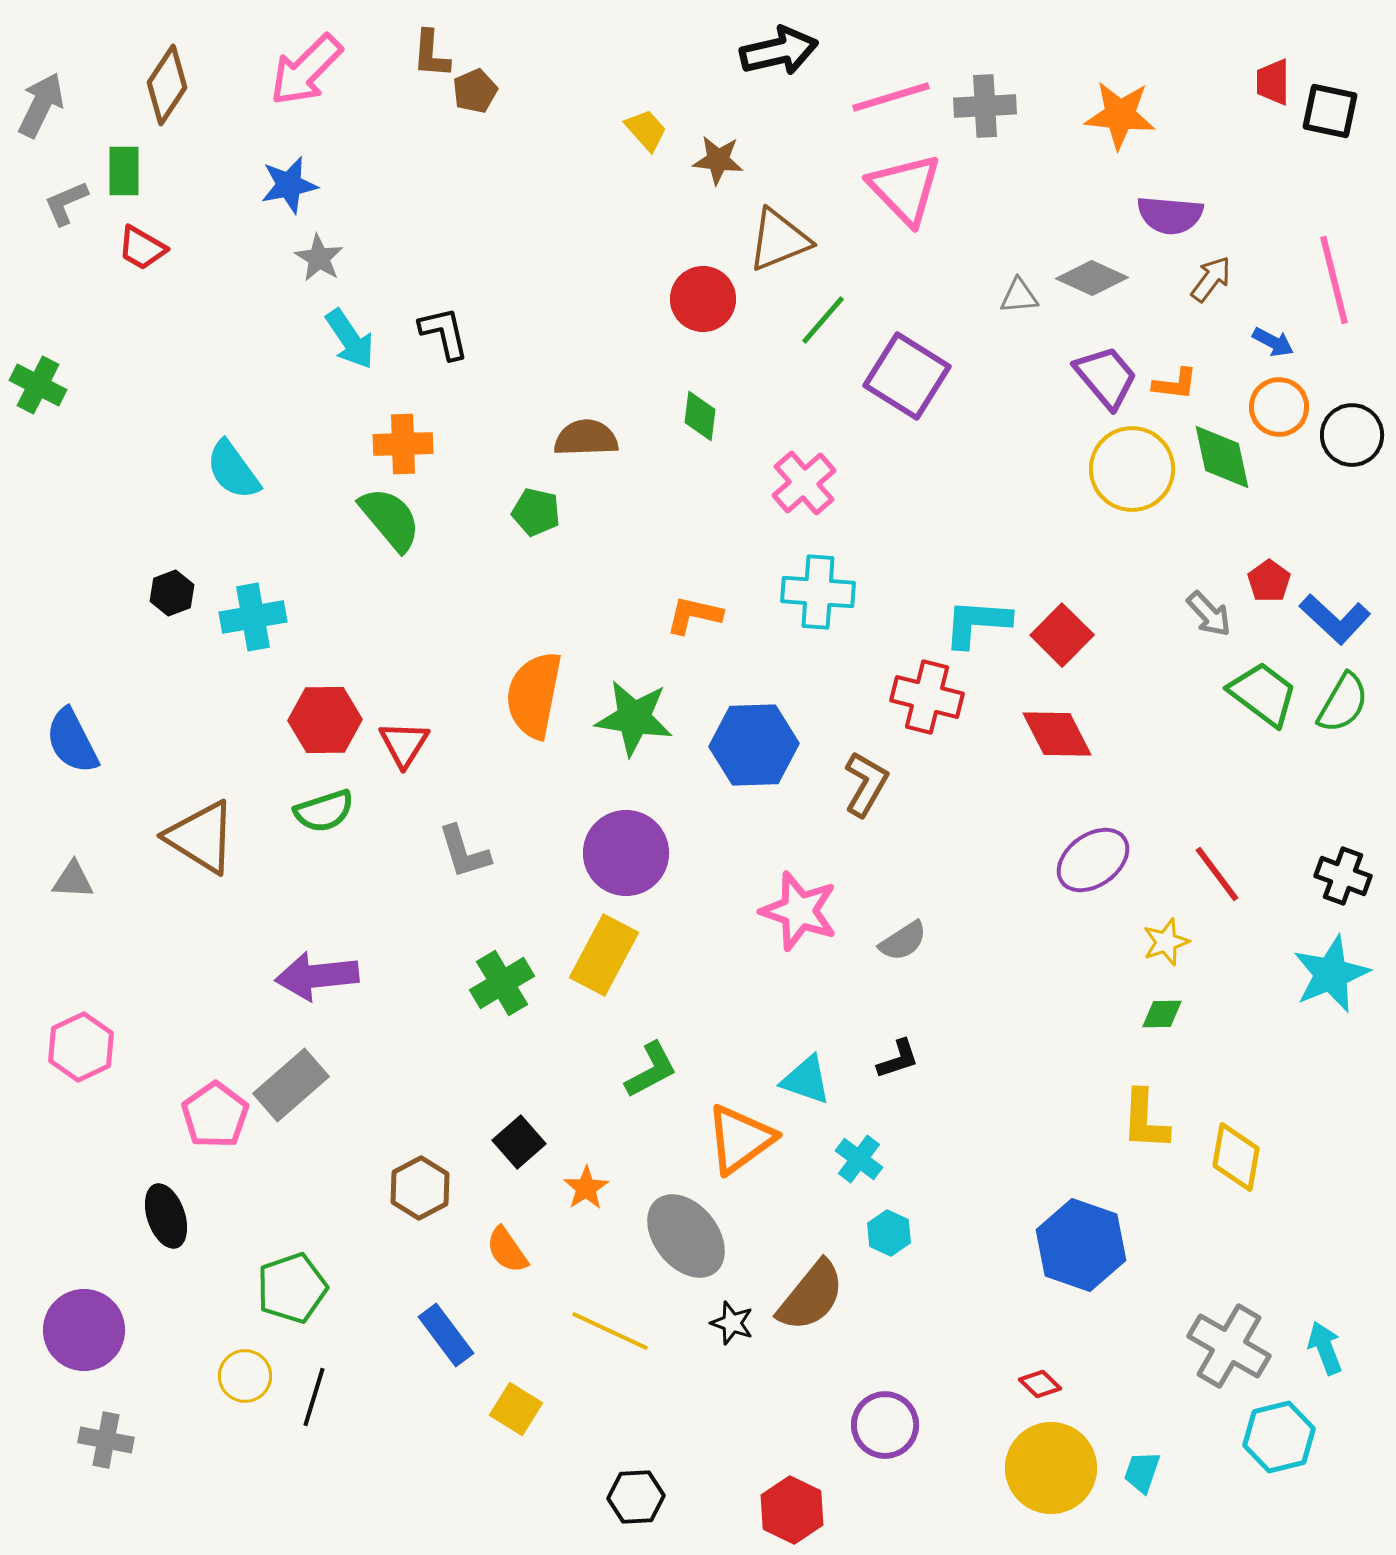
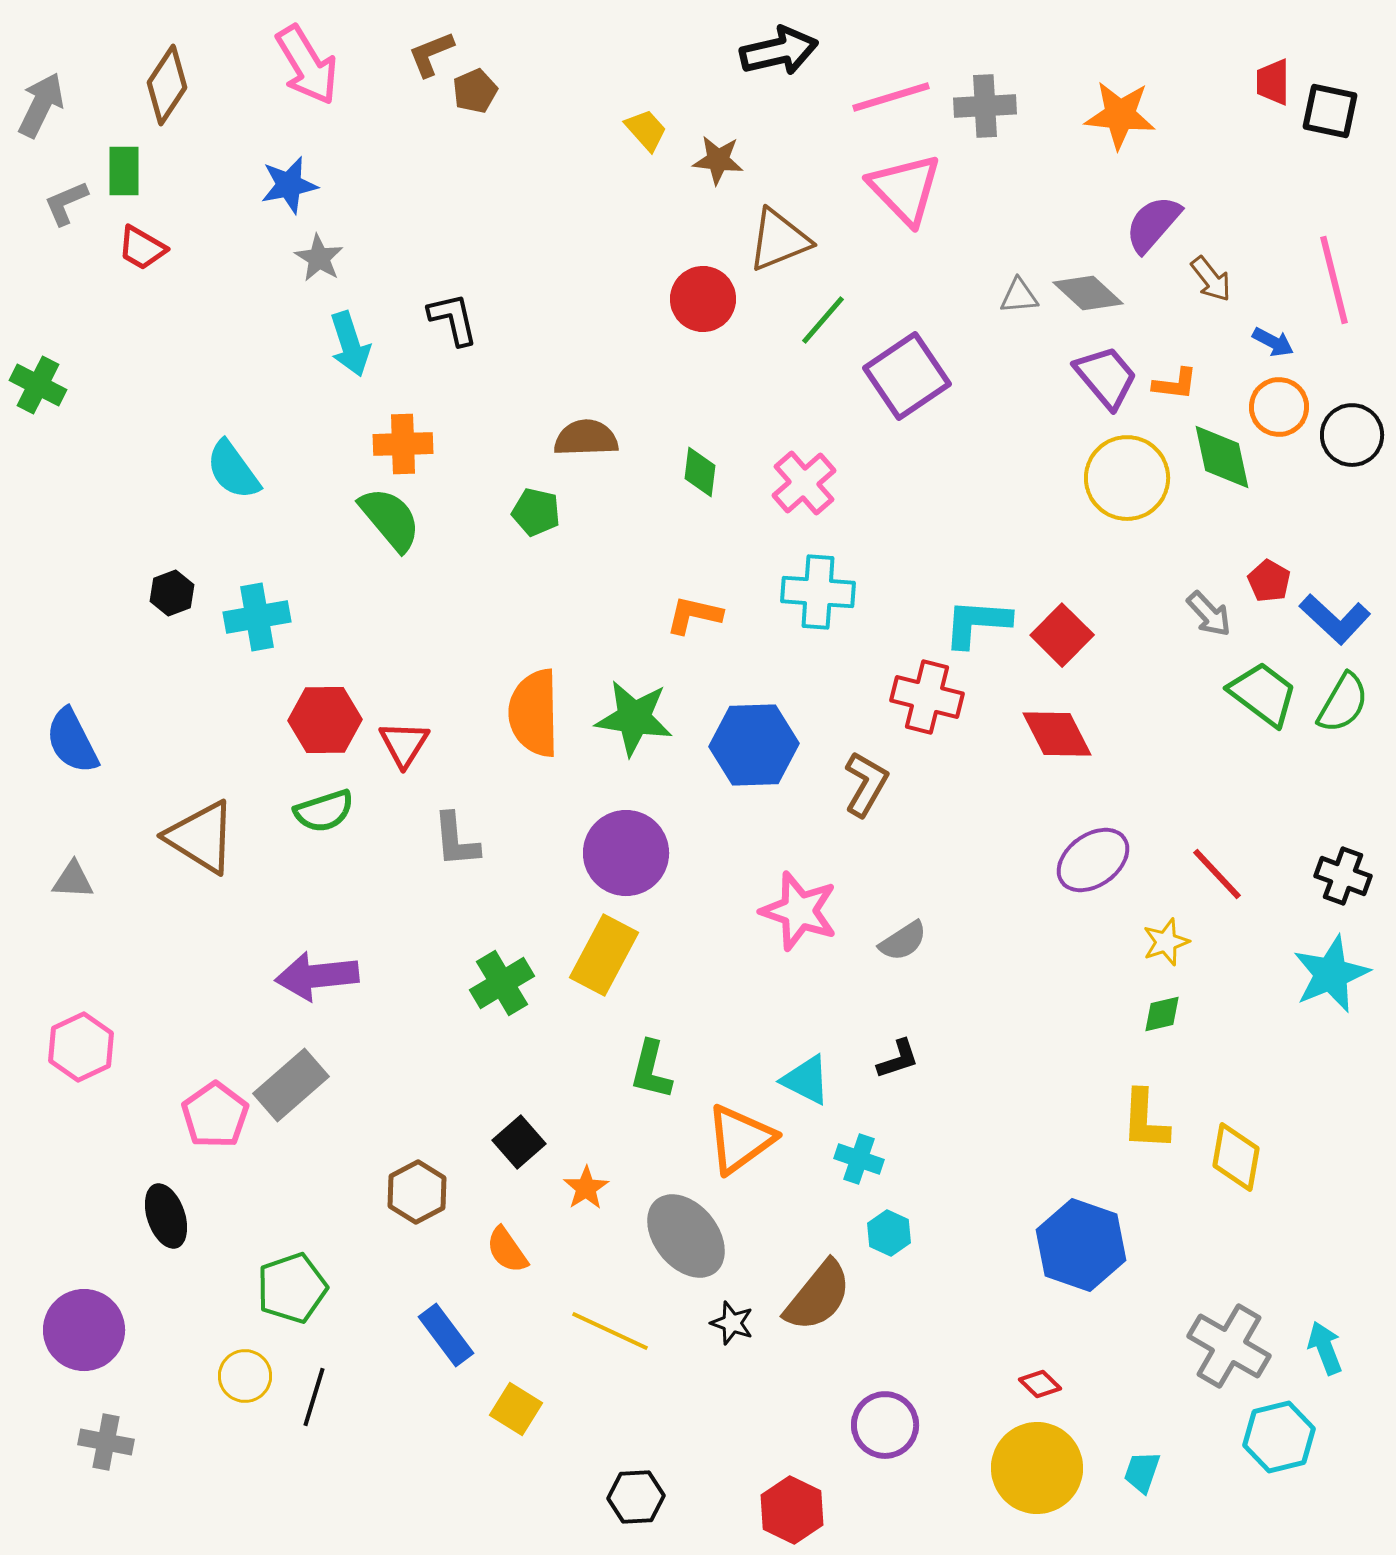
brown L-shape at (431, 54): rotated 64 degrees clockwise
pink arrow at (306, 70): moved 1 px right, 5 px up; rotated 76 degrees counterclockwise
purple semicircle at (1170, 215): moved 17 px left, 9 px down; rotated 126 degrees clockwise
gray diamond at (1092, 278): moved 4 px left, 15 px down; rotated 18 degrees clockwise
brown arrow at (1211, 279): rotated 105 degrees clockwise
black L-shape at (444, 333): moved 9 px right, 14 px up
cyan arrow at (350, 339): moved 5 px down; rotated 16 degrees clockwise
purple square at (907, 376): rotated 24 degrees clockwise
green diamond at (700, 416): moved 56 px down
yellow circle at (1132, 469): moved 5 px left, 9 px down
red pentagon at (1269, 581): rotated 6 degrees counterclockwise
cyan cross at (253, 617): moved 4 px right
orange semicircle at (534, 695): moved 18 px down; rotated 12 degrees counterclockwise
gray L-shape at (464, 852): moved 8 px left, 12 px up; rotated 12 degrees clockwise
red line at (1217, 874): rotated 6 degrees counterclockwise
green diamond at (1162, 1014): rotated 12 degrees counterclockwise
green L-shape at (651, 1070): rotated 132 degrees clockwise
cyan triangle at (806, 1080): rotated 8 degrees clockwise
cyan cross at (859, 1159): rotated 18 degrees counterclockwise
brown hexagon at (420, 1188): moved 3 px left, 4 px down
brown semicircle at (811, 1296): moved 7 px right
gray cross at (106, 1440): moved 2 px down
yellow circle at (1051, 1468): moved 14 px left
